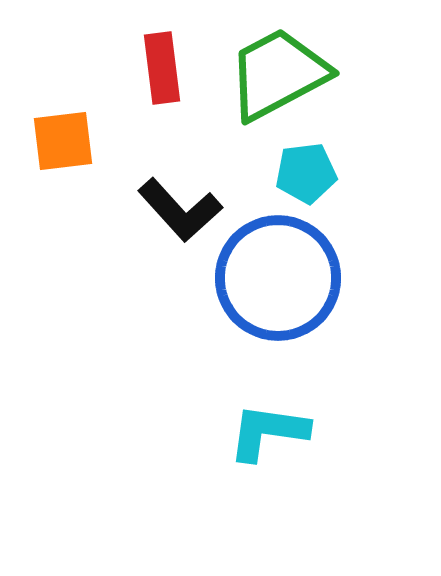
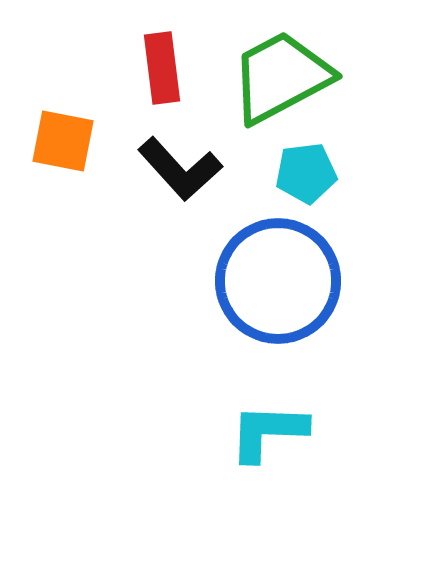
green trapezoid: moved 3 px right, 3 px down
orange square: rotated 18 degrees clockwise
black L-shape: moved 41 px up
blue circle: moved 3 px down
cyan L-shape: rotated 6 degrees counterclockwise
